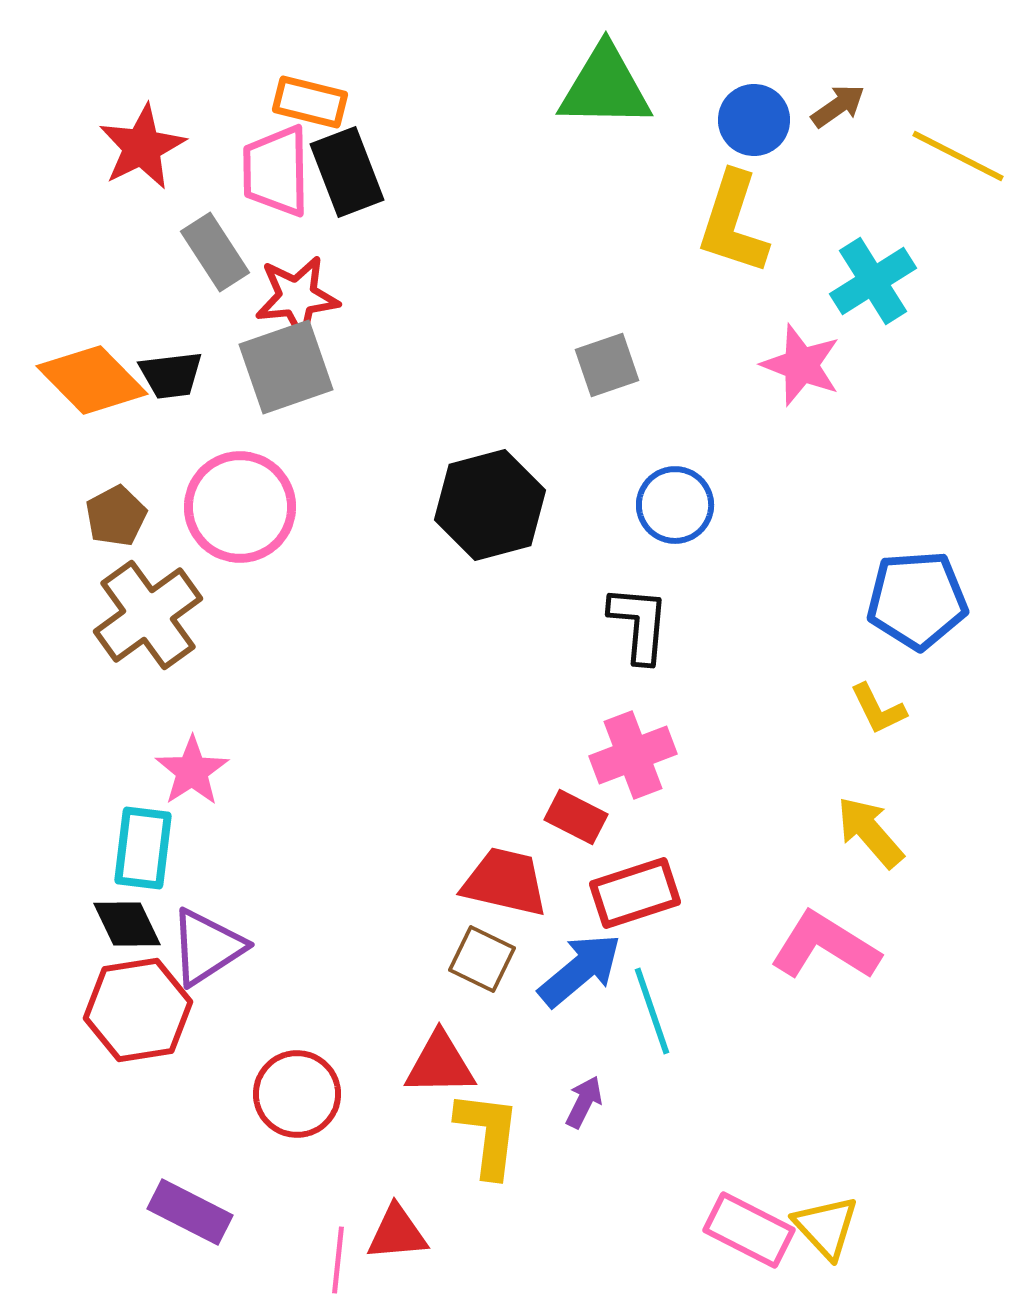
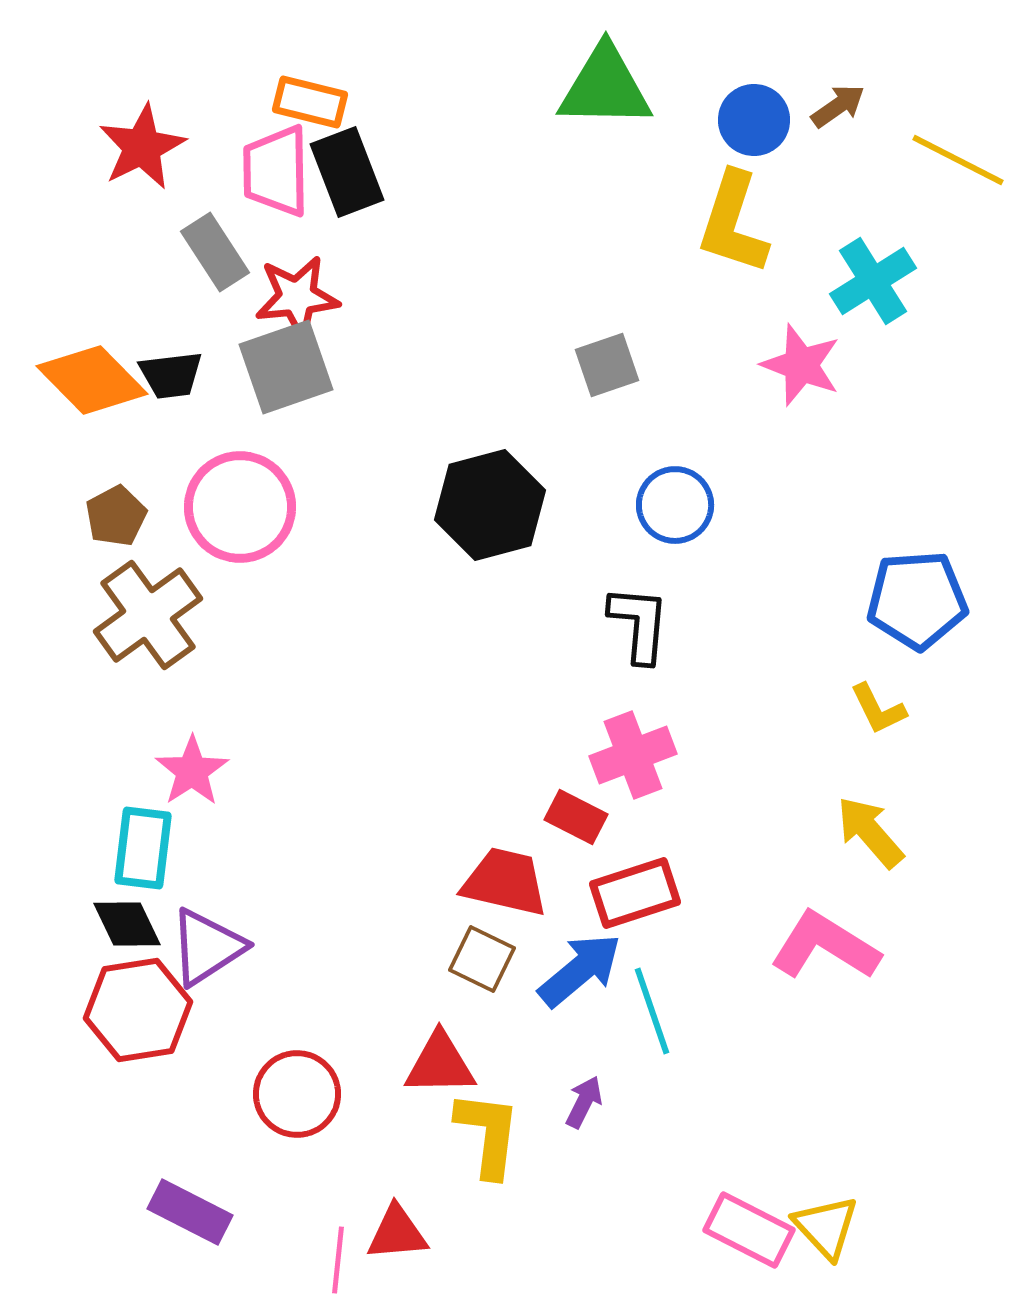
yellow line at (958, 156): moved 4 px down
